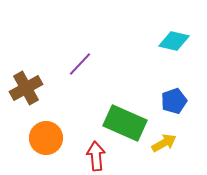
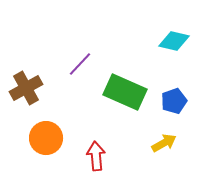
green rectangle: moved 31 px up
